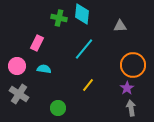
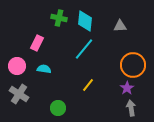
cyan diamond: moved 3 px right, 7 px down
